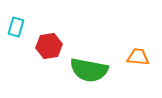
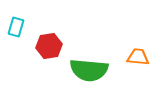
green semicircle: rotated 6 degrees counterclockwise
